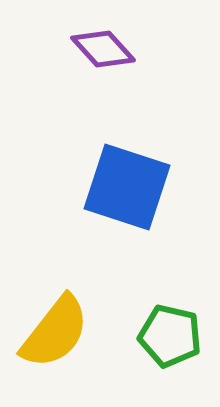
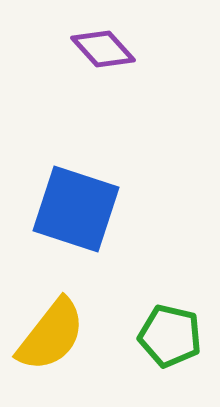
blue square: moved 51 px left, 22 px down
yellow semicircle: moved 4 px left, 3 px down
